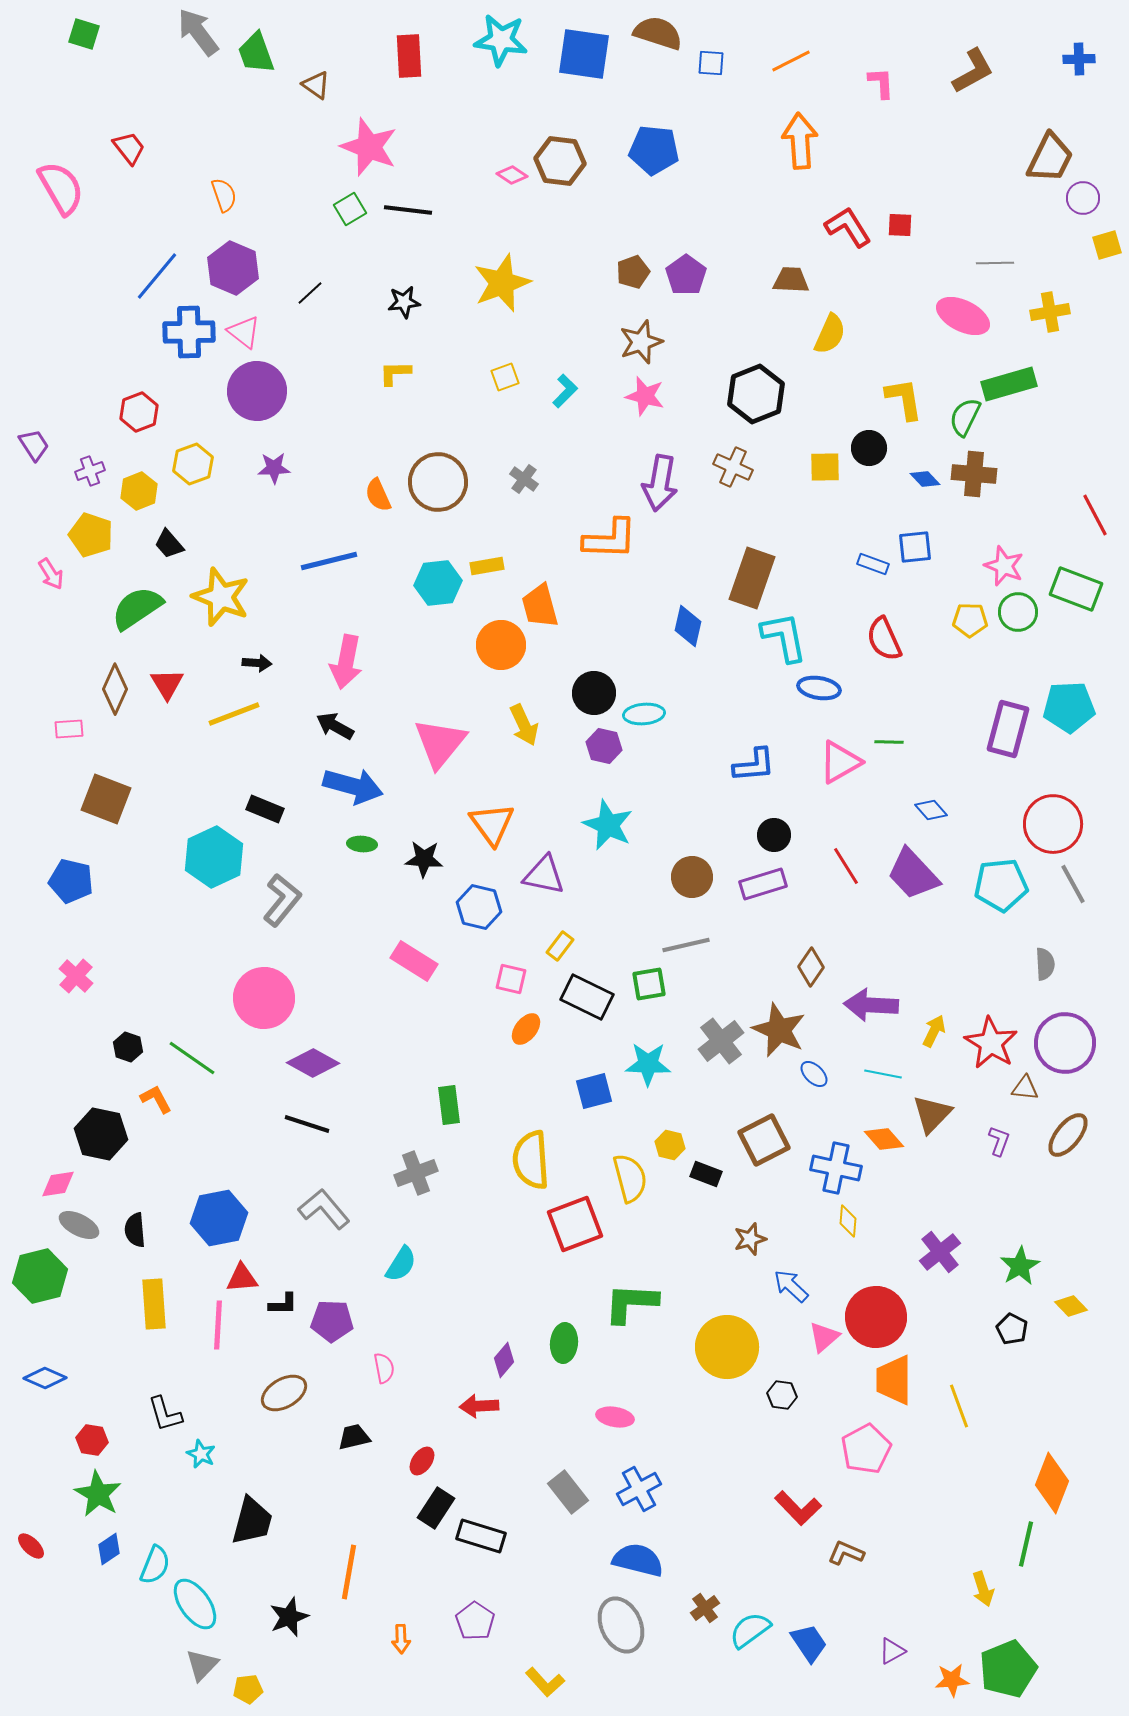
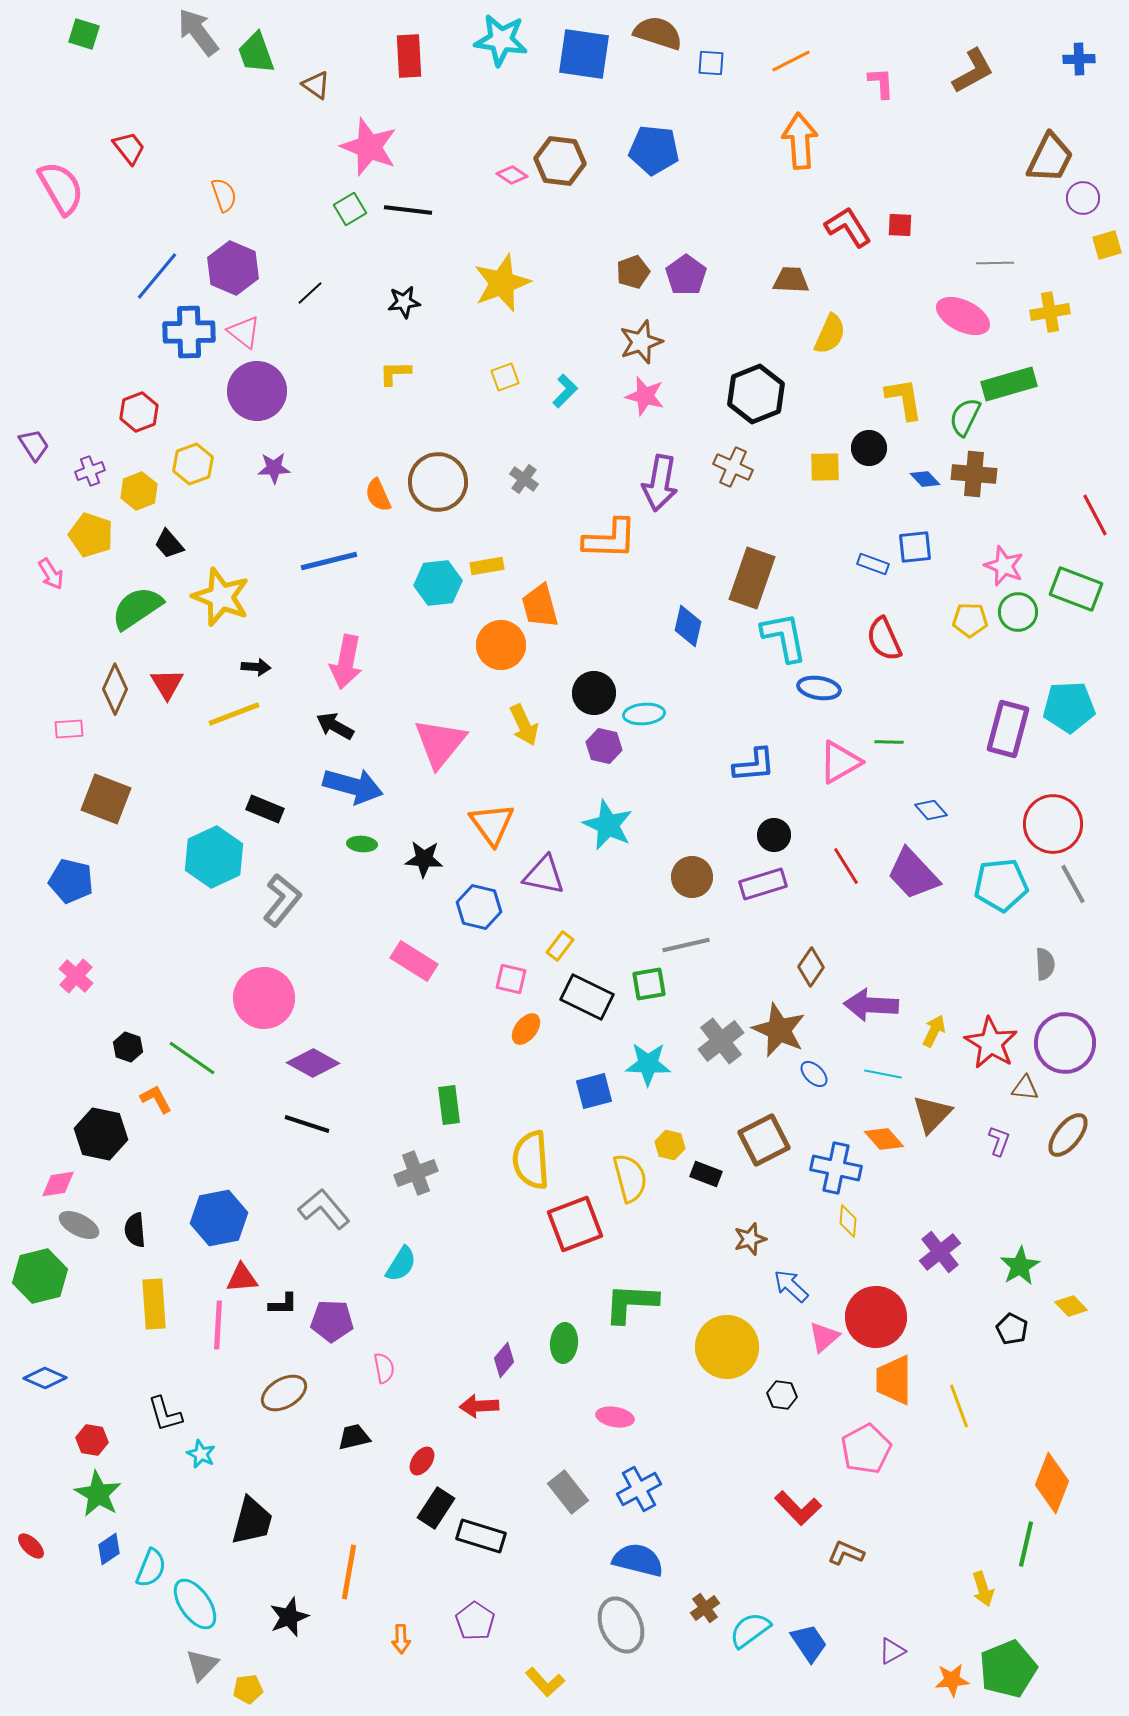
black arrow at (257, 663): moved 1 px left, 4 px down
cyan semicircle at (155, 1565): moved 4 px left, 3 px down
